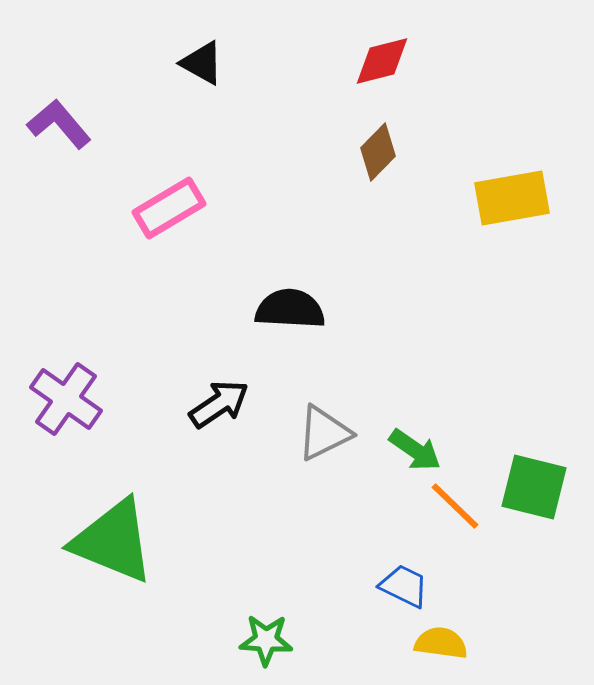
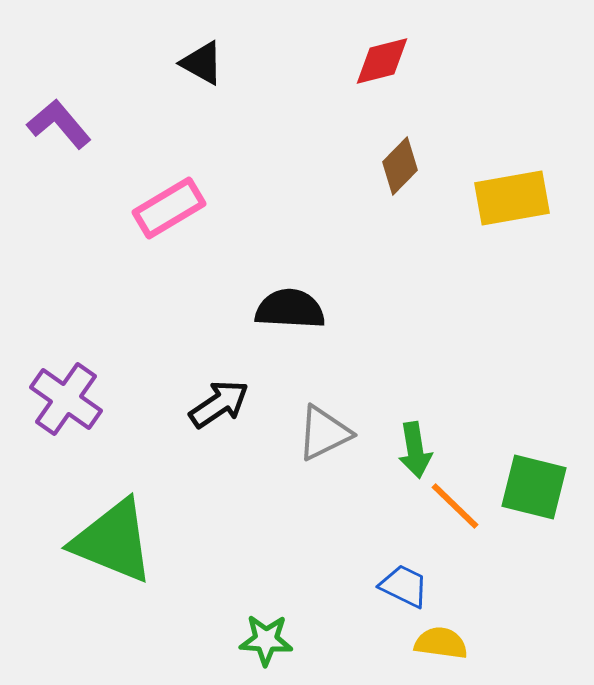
brown diamond: moved 22 px right, 14 px down
green arrow: rotated 46 degrees clockwise
